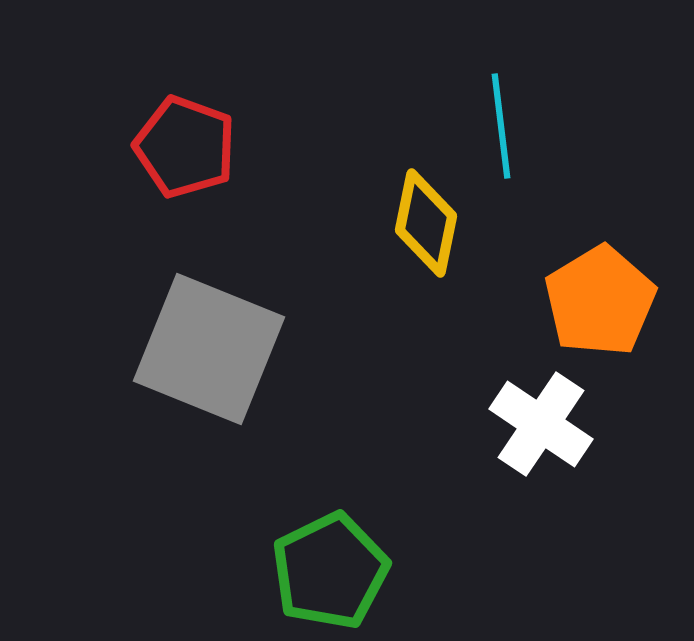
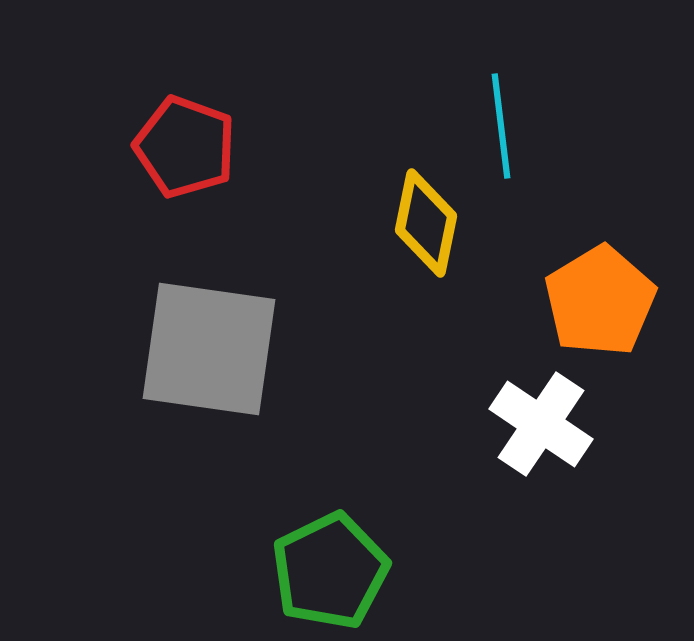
gray square: rotated 14 degrees counterclockwise
